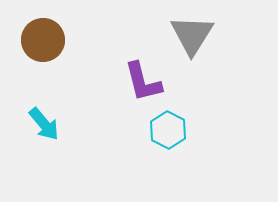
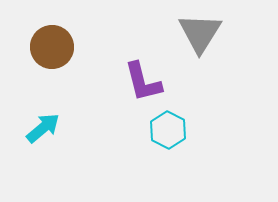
gray triangle: moved 8 px right, 2 px up
brown circle: moved 9 px right, 7 px down
cyan arrow: moved 1 px left, 4 px down; rotated 90 degrees counterclockwise
